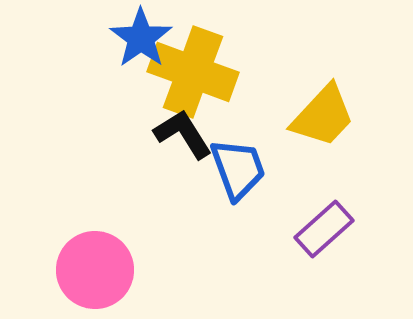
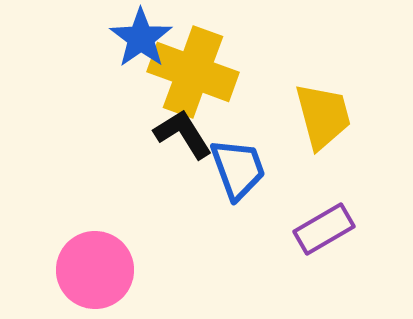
yellow trapezoid: rotated 58 degrees counterclockwise
purple rectangle: rotated 12 degrees clockwise
